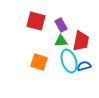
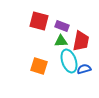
red square: moved 3 px right
purple rectangle: moved 1 px right, 1 px down; rotated 40 degrees counterclockwise
orange square: moved 4 px down
blue semicircle: moved 3 px down
